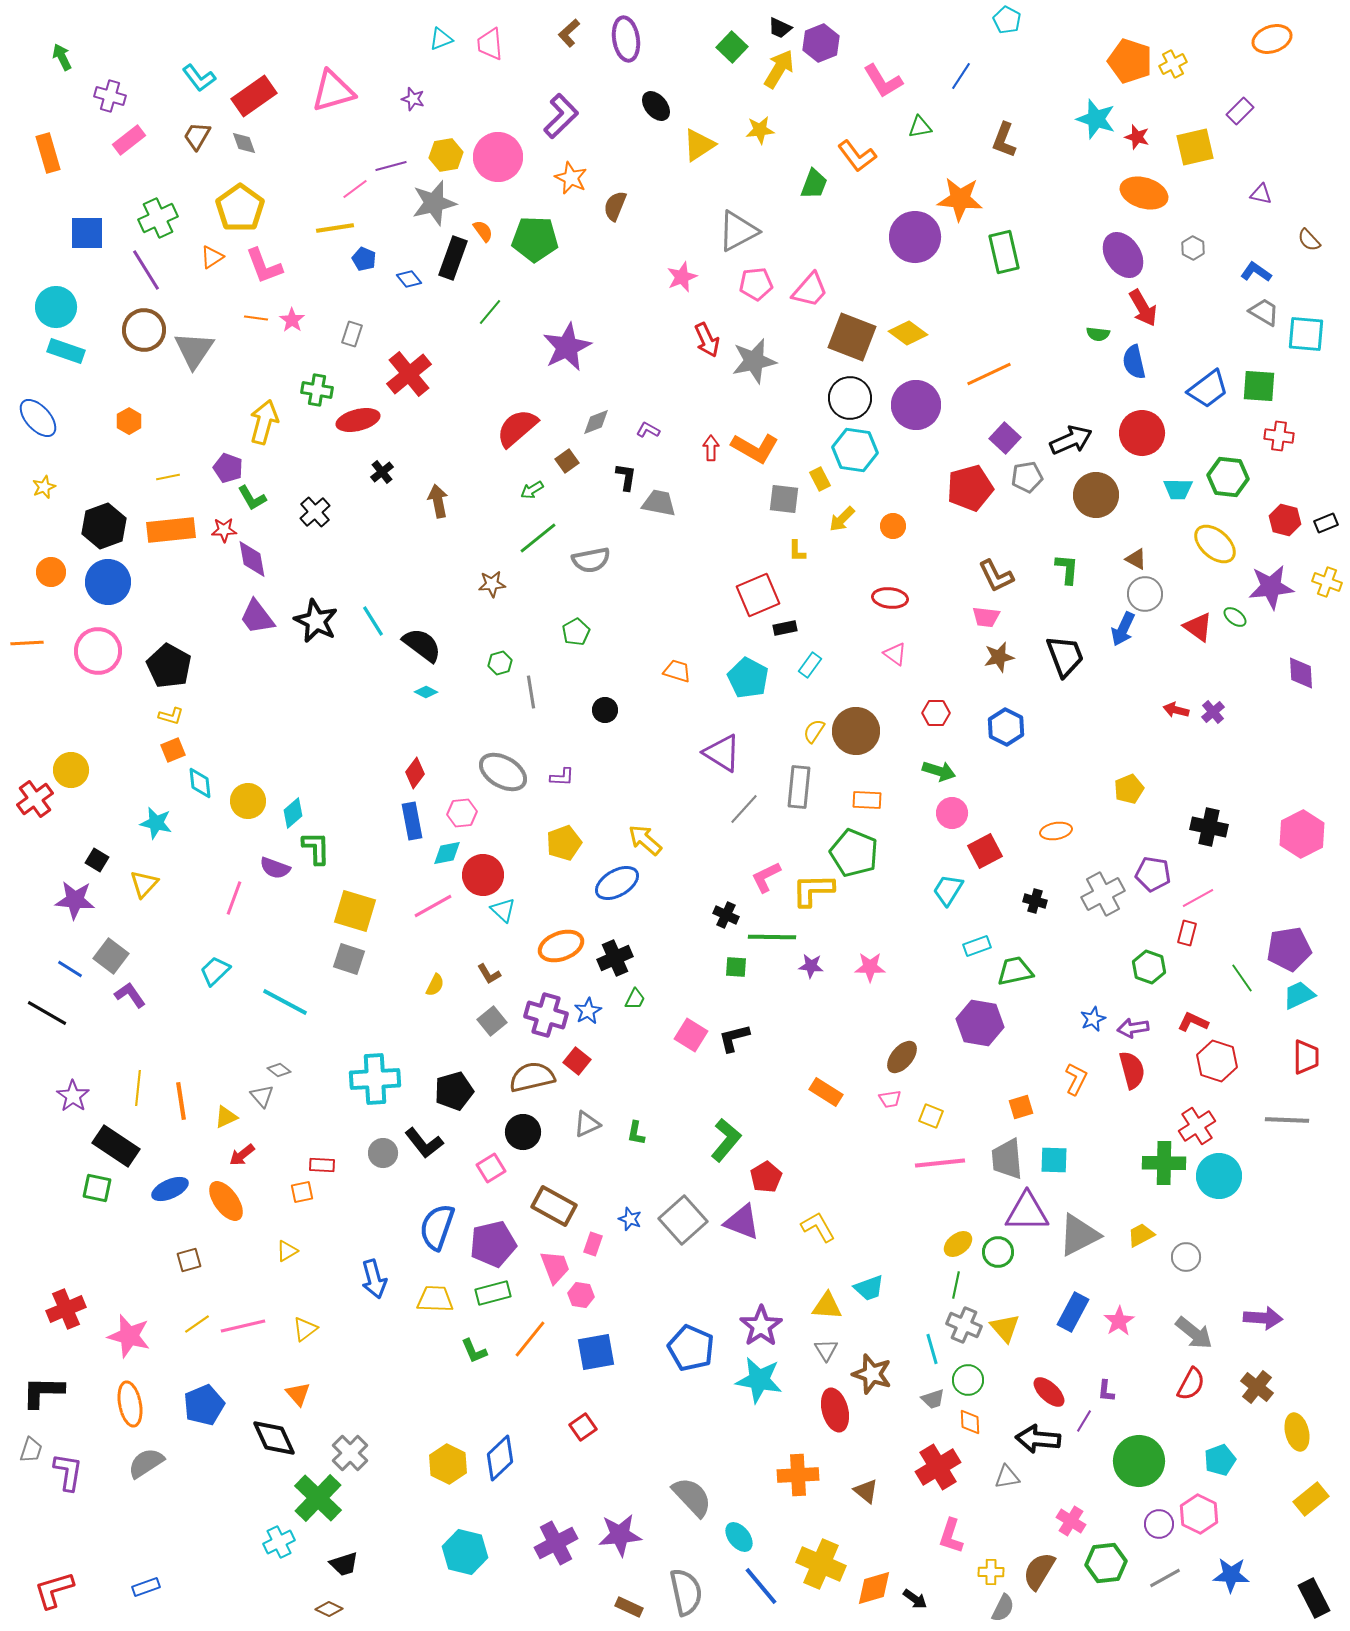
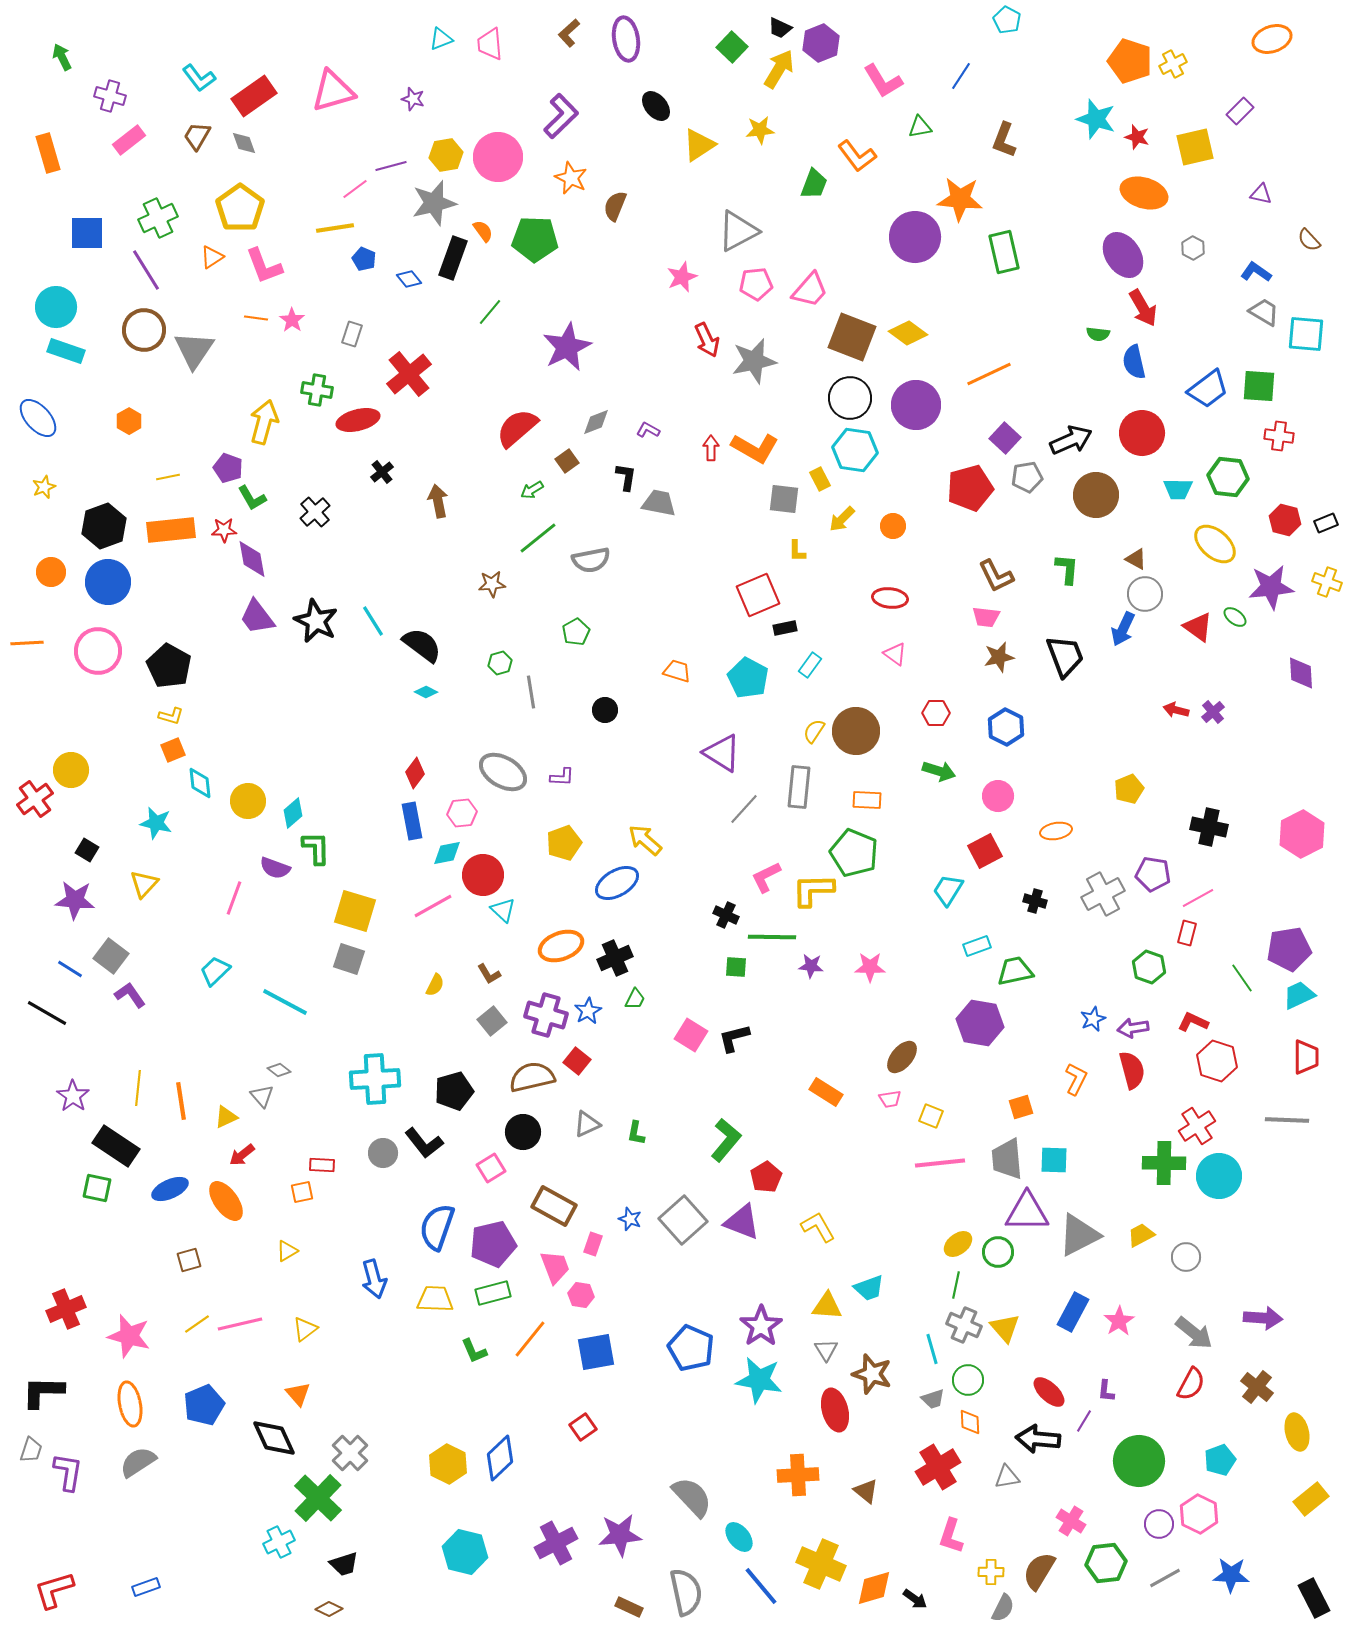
pink circle at (952, 813): moved 46 px right, 17 px up
black square at (97, 860): moved 10 px left, 10 px up
pink line at (243, 1326): moved 3 px left, 2 px up
gray semicircle at (146, 1463): moved 8 px left, 1 px up
